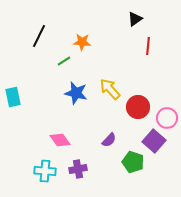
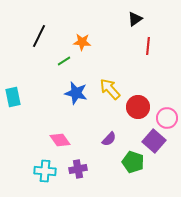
purple semicircle: moved 1 px up
